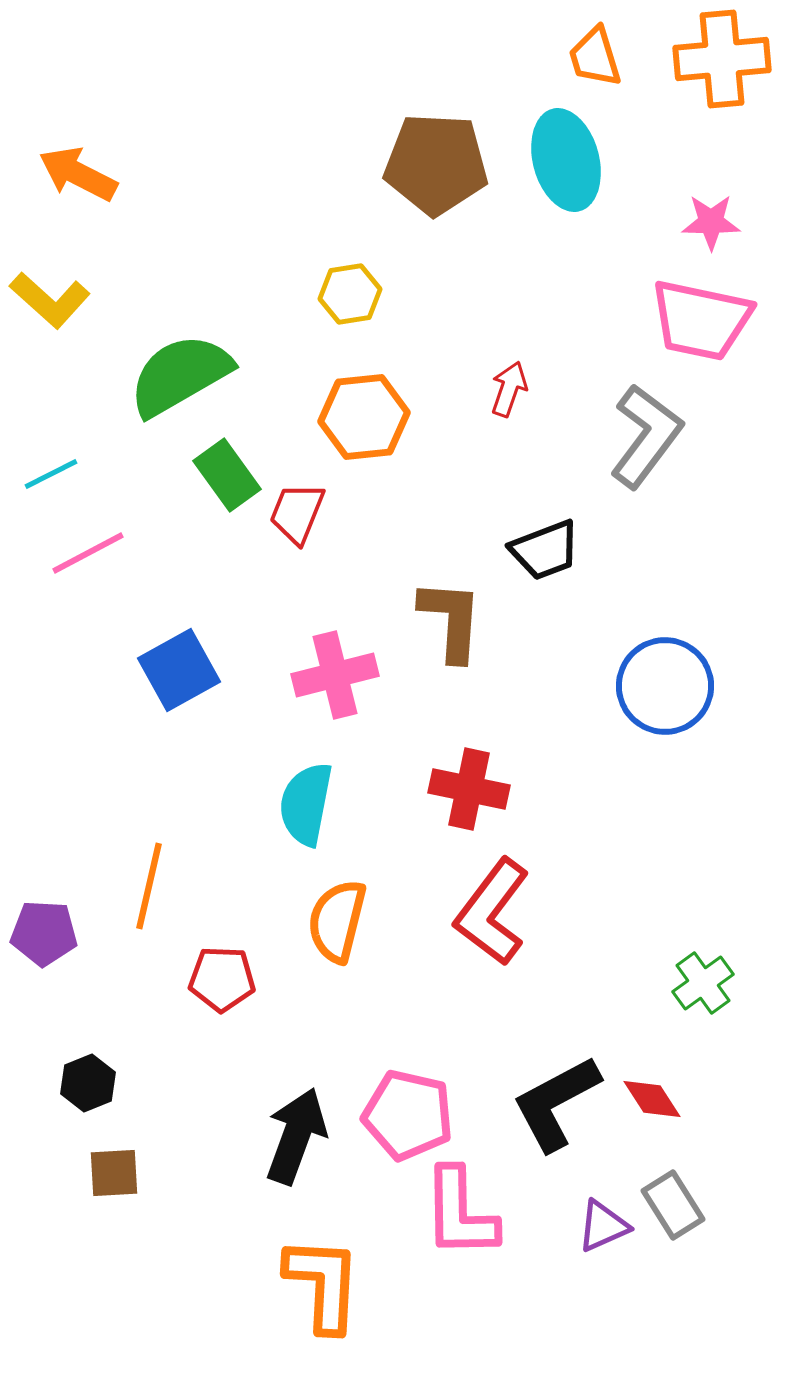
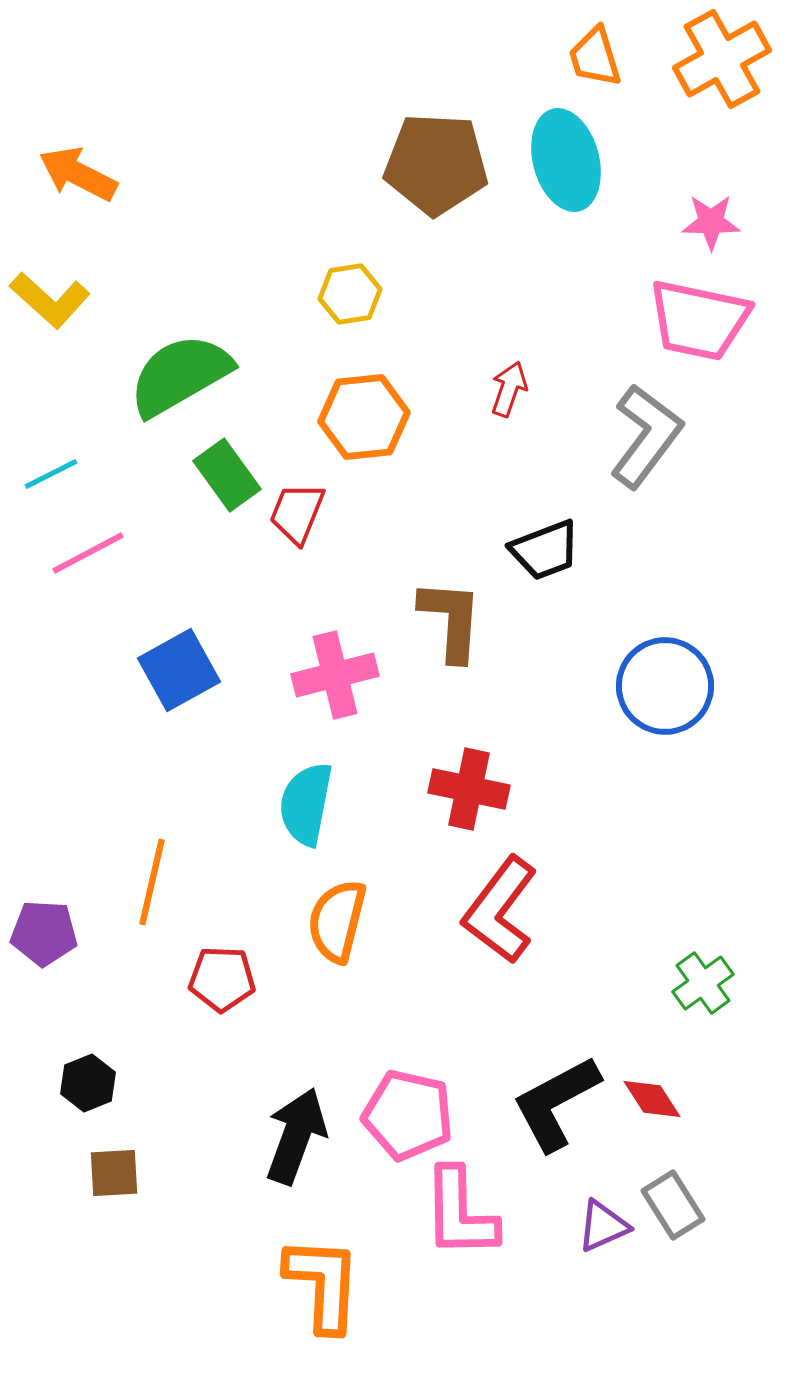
orange cross: rotated 24 degrees counterclockwise
pink trapezoid: moved 2 px left
orange line: moved 3 px right, 4 px up
red L-shape: moved 8 px right, 2 px up
